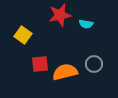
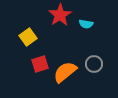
red star: rotated 20 degrees counterclockwise
yellow square: moved 5 px right, 2 px down; rotated 18 degrees clockwise
red square: rotated 12 degrees counterclockwise
orange semicircle: rotated 25 degrees counterclockwise
